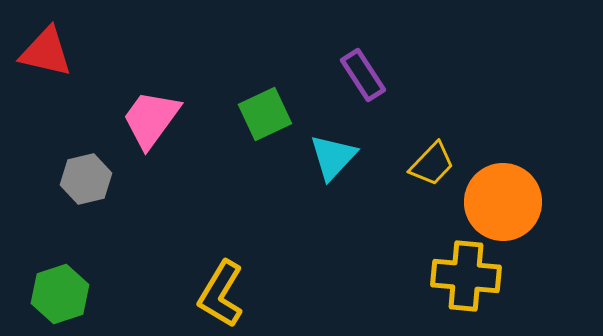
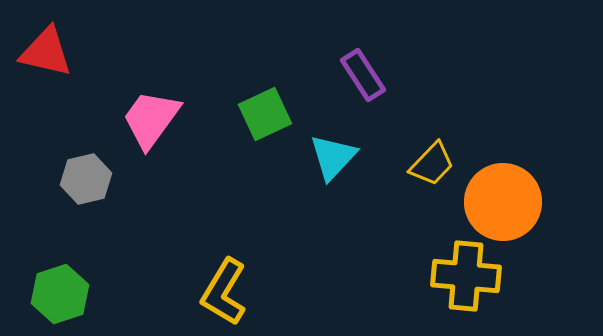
yellow L-shape: moved 3 px right, 2 px up
